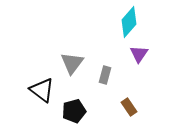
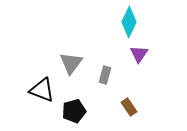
cyan diamond: rotated 16 degrees counterclockwise
gray triangle: moved 1 px left
black triangle: rotated 16 degrees counterclockwise
